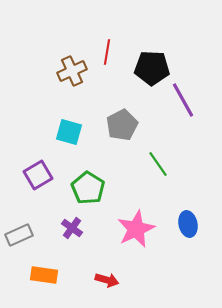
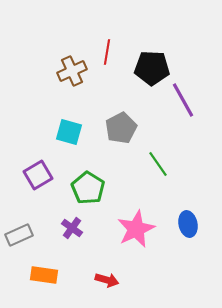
gray pentagon: moved 1 px left, 3 px down
